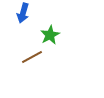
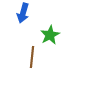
brown line: rotated 55 degrees counterclockwise
